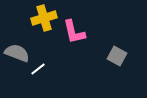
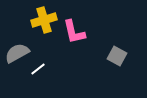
yellow cross: moved 2 px down
gray semicircle: rotated 50 degrees counterclockwise
